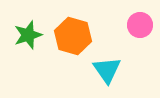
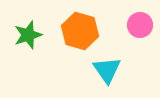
orange hexagon: moved 7 px right, 5 px up
